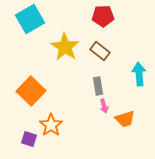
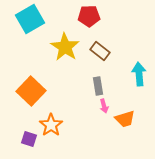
red pentagon: moved 14 px left
